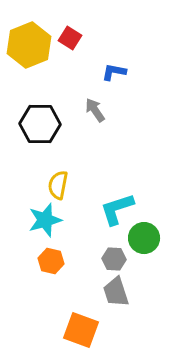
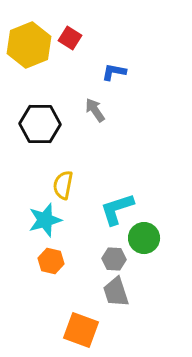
yellow semicircle: moved 5 px right
